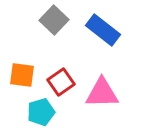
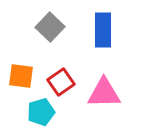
gray square: moved 4 px left, 7 px down
blue rectangle: rotated 52 degrees clockwise
orange square: moved 1 px left, 1 px down
pink triangle: moved 2 px right
